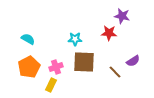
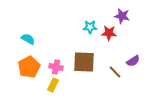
cyan star: moved 15 px right, 12 px up
pink cross: rotated 32 degrees clockwise
yellow rectangle: moved 2 px right
